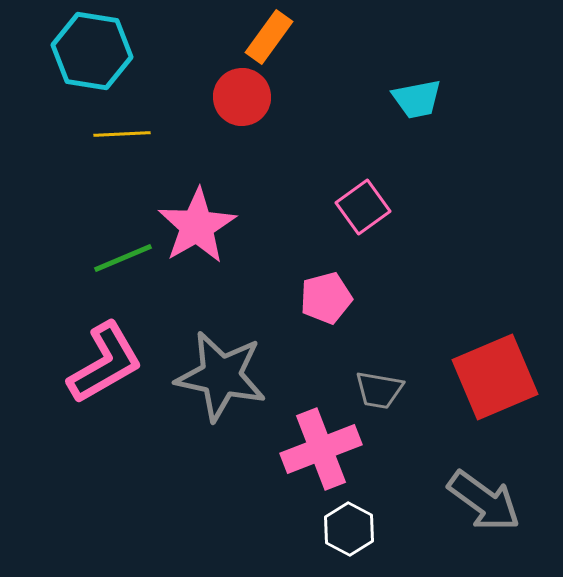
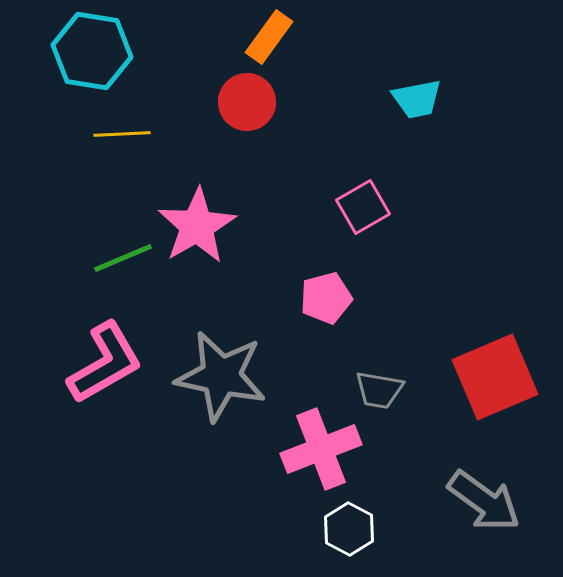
red circle: moved 5 px right, 5 px down
pink square: rotated 6 degrees clockwise
